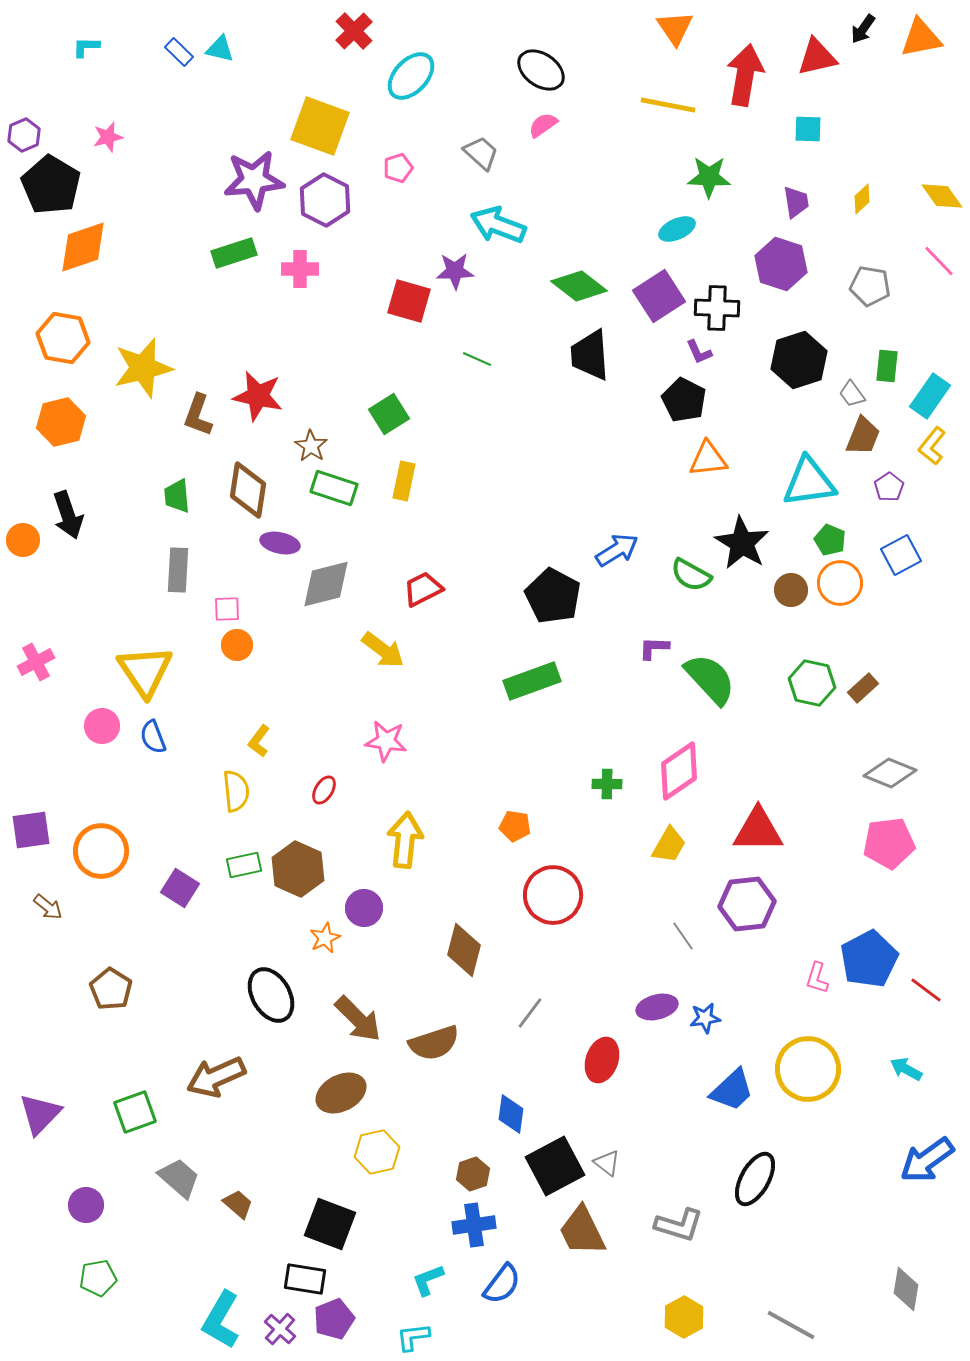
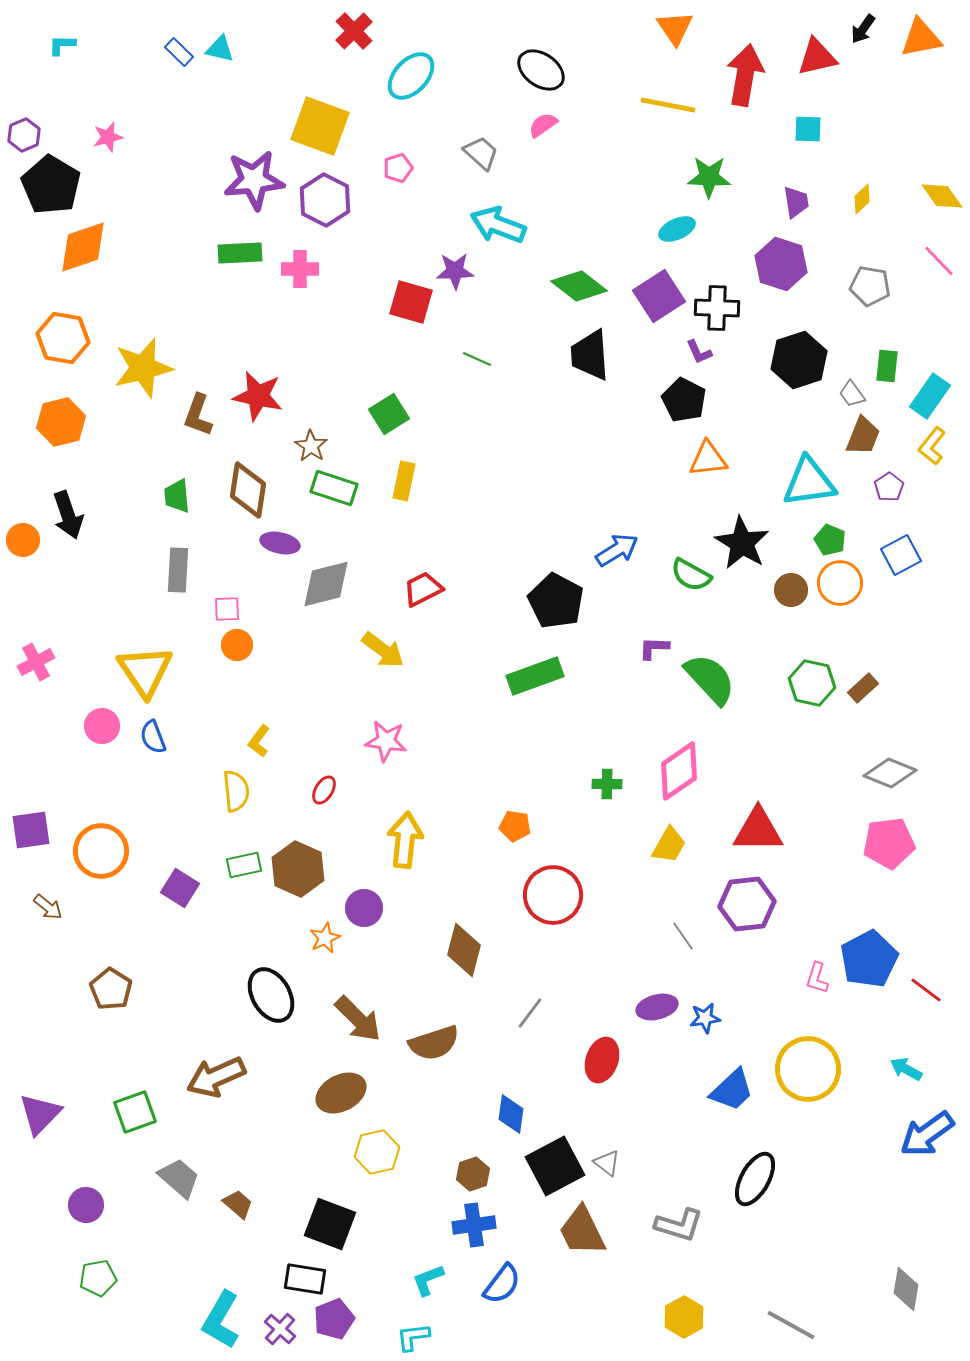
cyan L-shape at (86, 47): moved 24 px left, 2 px up
green rectangle at (234, 253): moved 6 px right; rotated 15 degrees clockwise
red square at (409, 301): moved 2 px right, 1 px down
black pentagon at (553, 596): moved 3 px right, 5 px down
green rectangle at (532, 681): moved 3 px right, 5 px up
blue arrow at (927, 1160): moved 26 px up
